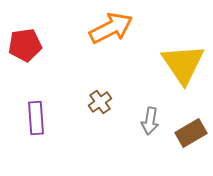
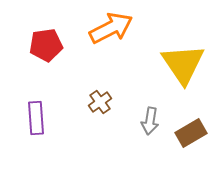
red pentagon: moved 21 px right
